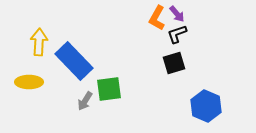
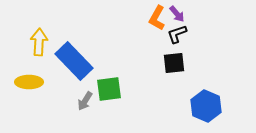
black square: rotated 10 degrees clockwise
